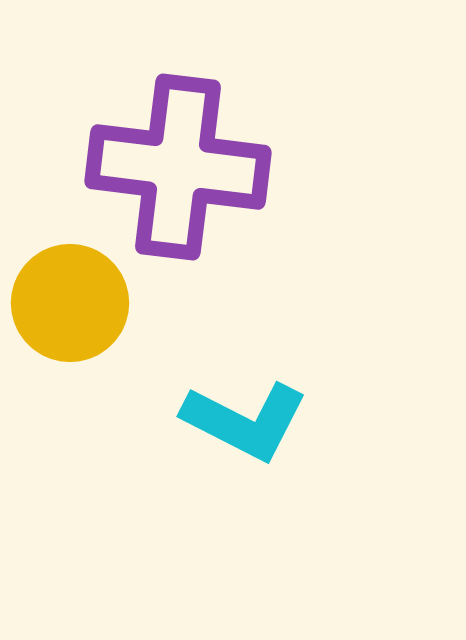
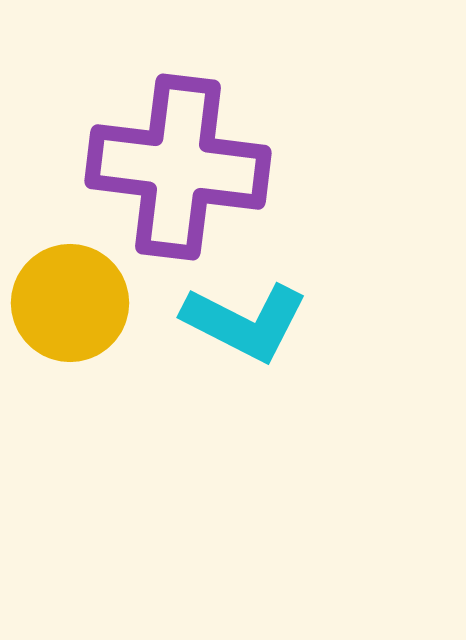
cyan L-shape: moved 99 px up
